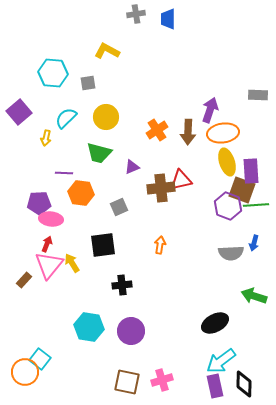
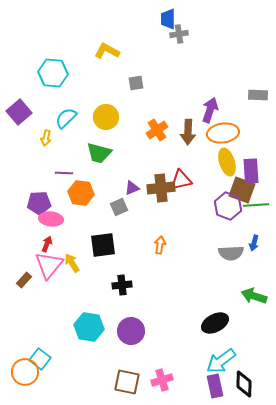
gray cross at (136, 14): moved 43 px right, 20 px down
gray square at (88, 83): moved 48 px right
purple triangle at (132, 167): moved 21 px down
